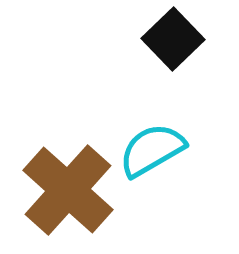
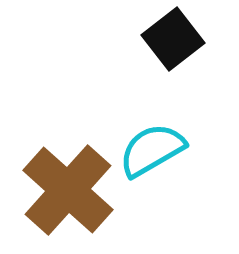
black square: rotated 6 degrees clockwise
